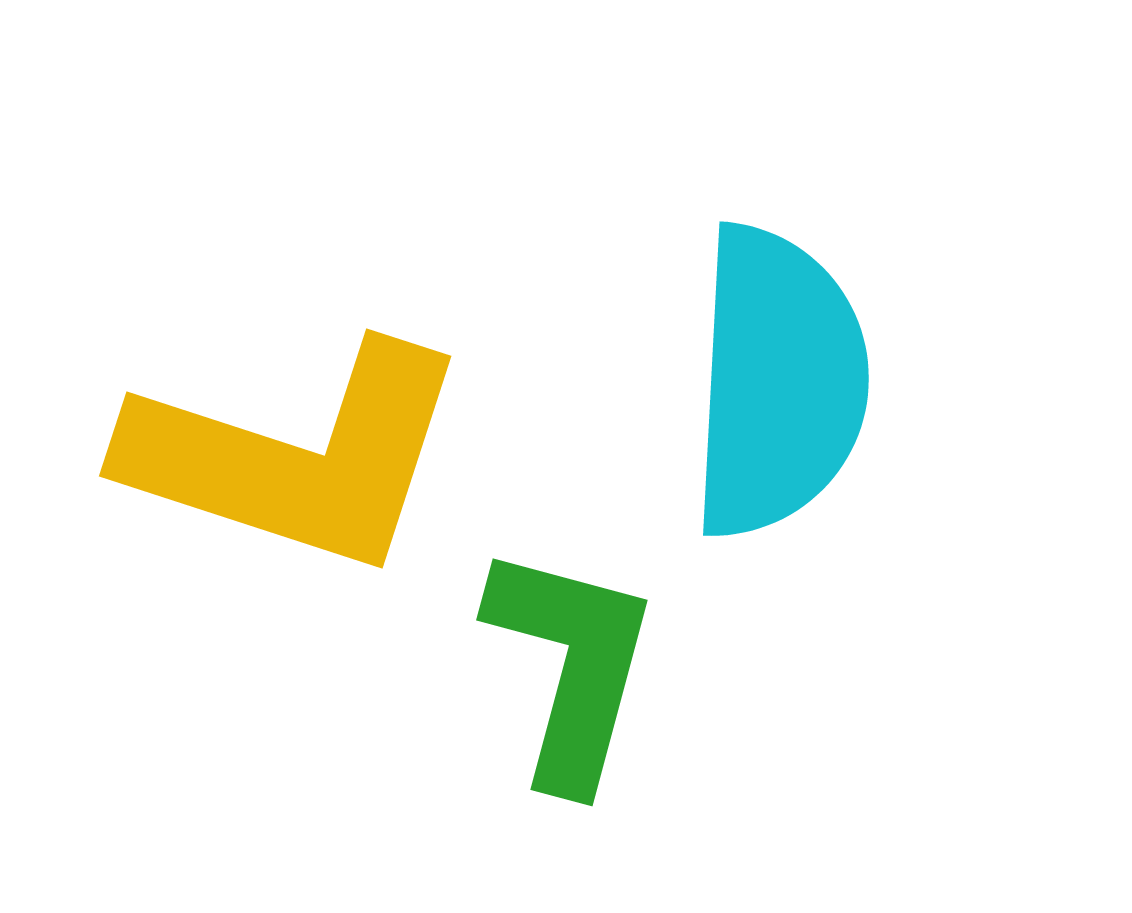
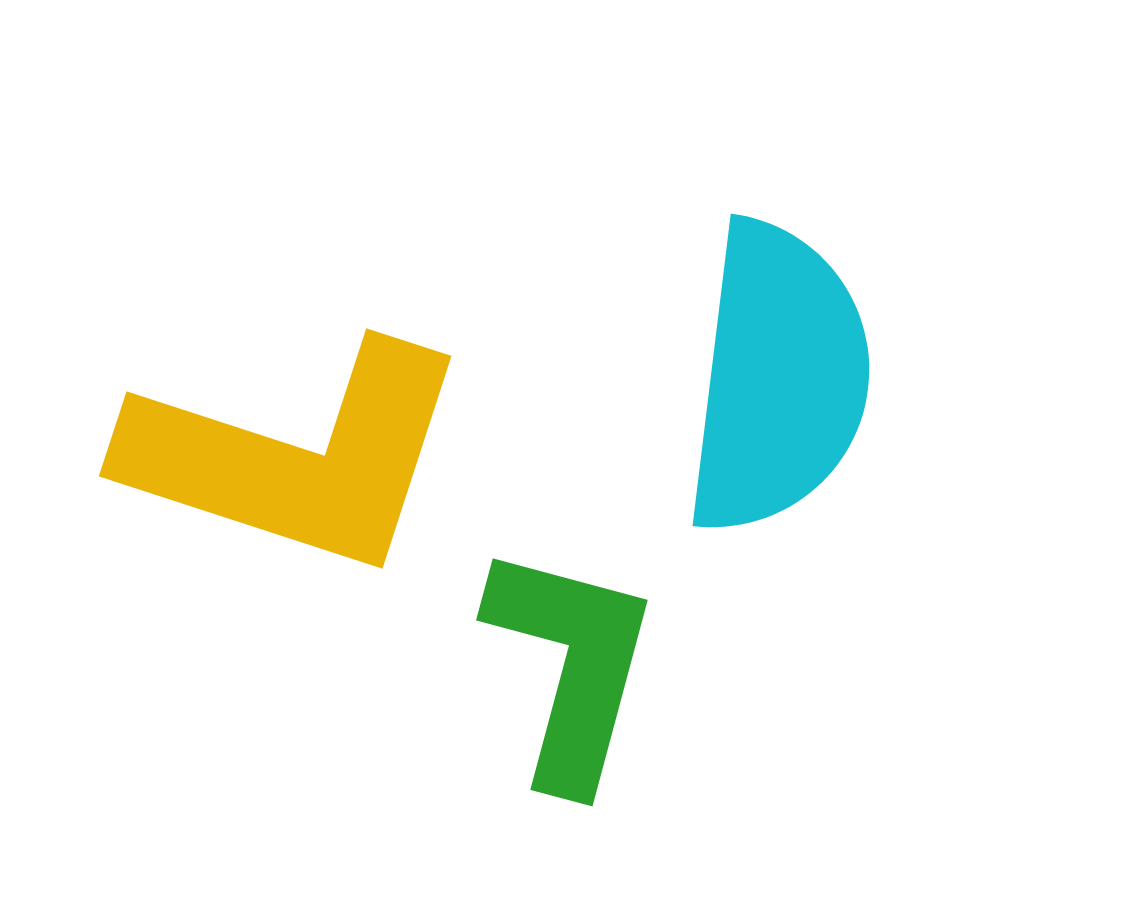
cyan semicircle: moved 4 px up; rotated 4 degrees clockwise
